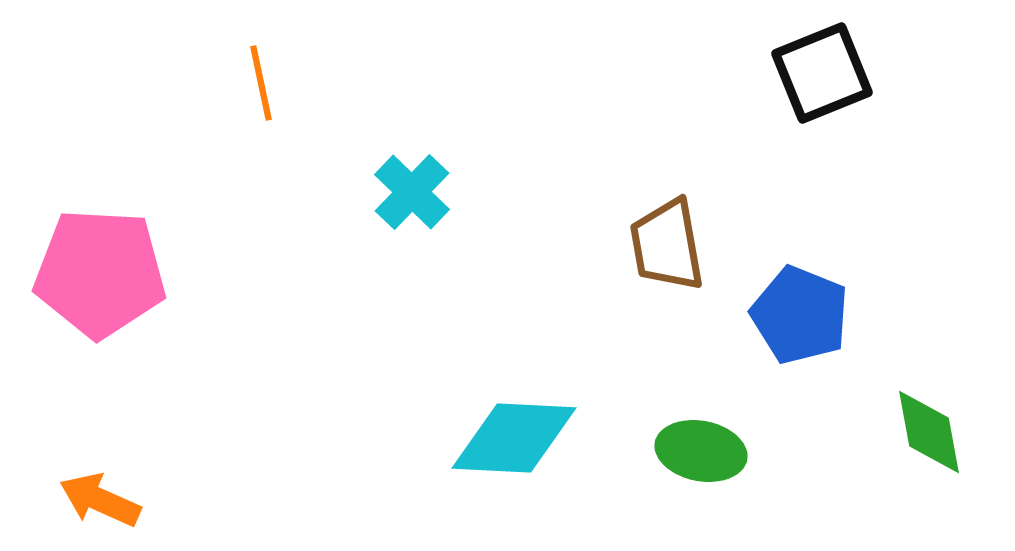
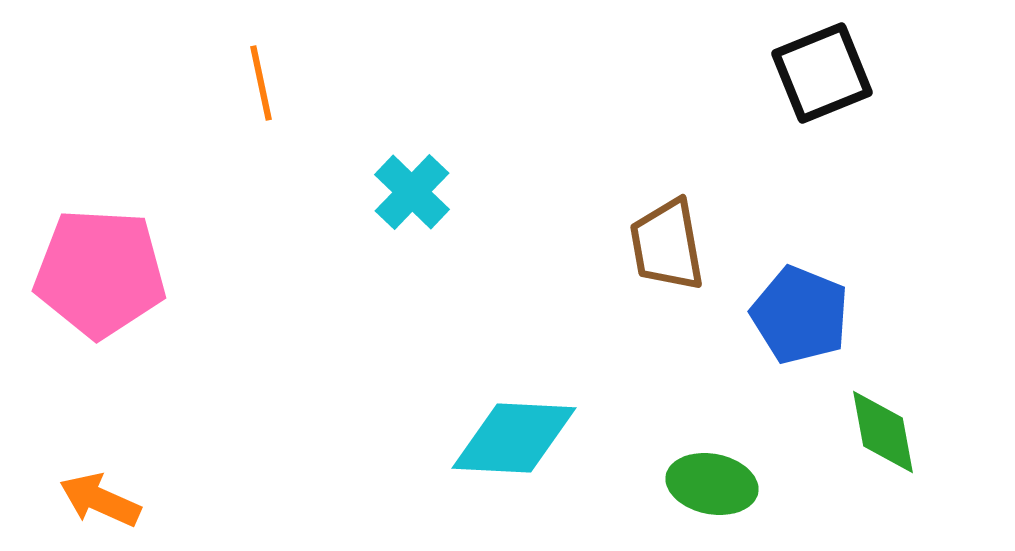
green diamond: moved 46 px left
green ellipse: moved 11 px right, 33 px down
